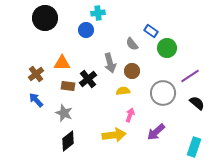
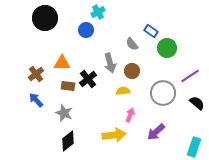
cyan cross: moved 1 px up; rotated 24 degrees counterclockwise
